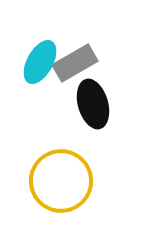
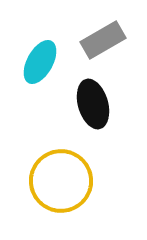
gray rectangle: moved 28 px right, 23 px up
